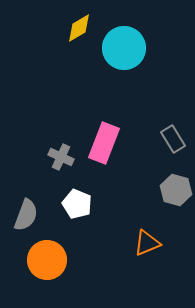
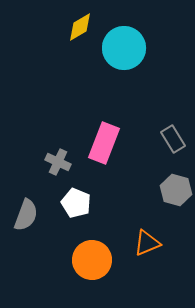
yellow diamond: moved 1 px right, 1 px up
gray cross: moved 3 px left, 5 px down
white pentagon: moved 1 px left, 1 px up
orange circle: moved 45 px right
